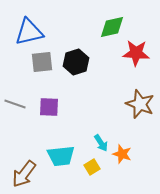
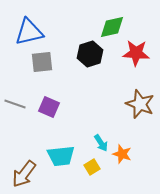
black hexagon: moved 14 px right, 8 px up
purple square: rotated 20 degrees clockwise
